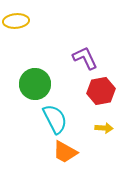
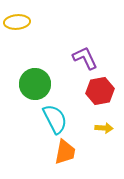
yellow ellipse: moved 1 px right, 1 px down
red hexagon: moved 1 px left
orange trapezoid: rotated 108 degrees counterclockwise
